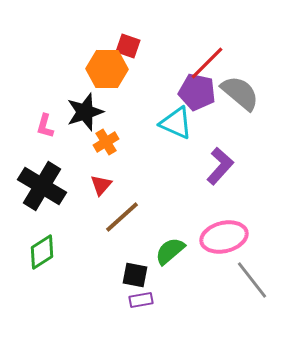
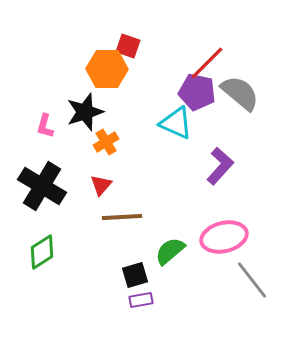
brown line: rotated 39 degrees clockwise
black square: rotated 28 degrees counterclockwise
